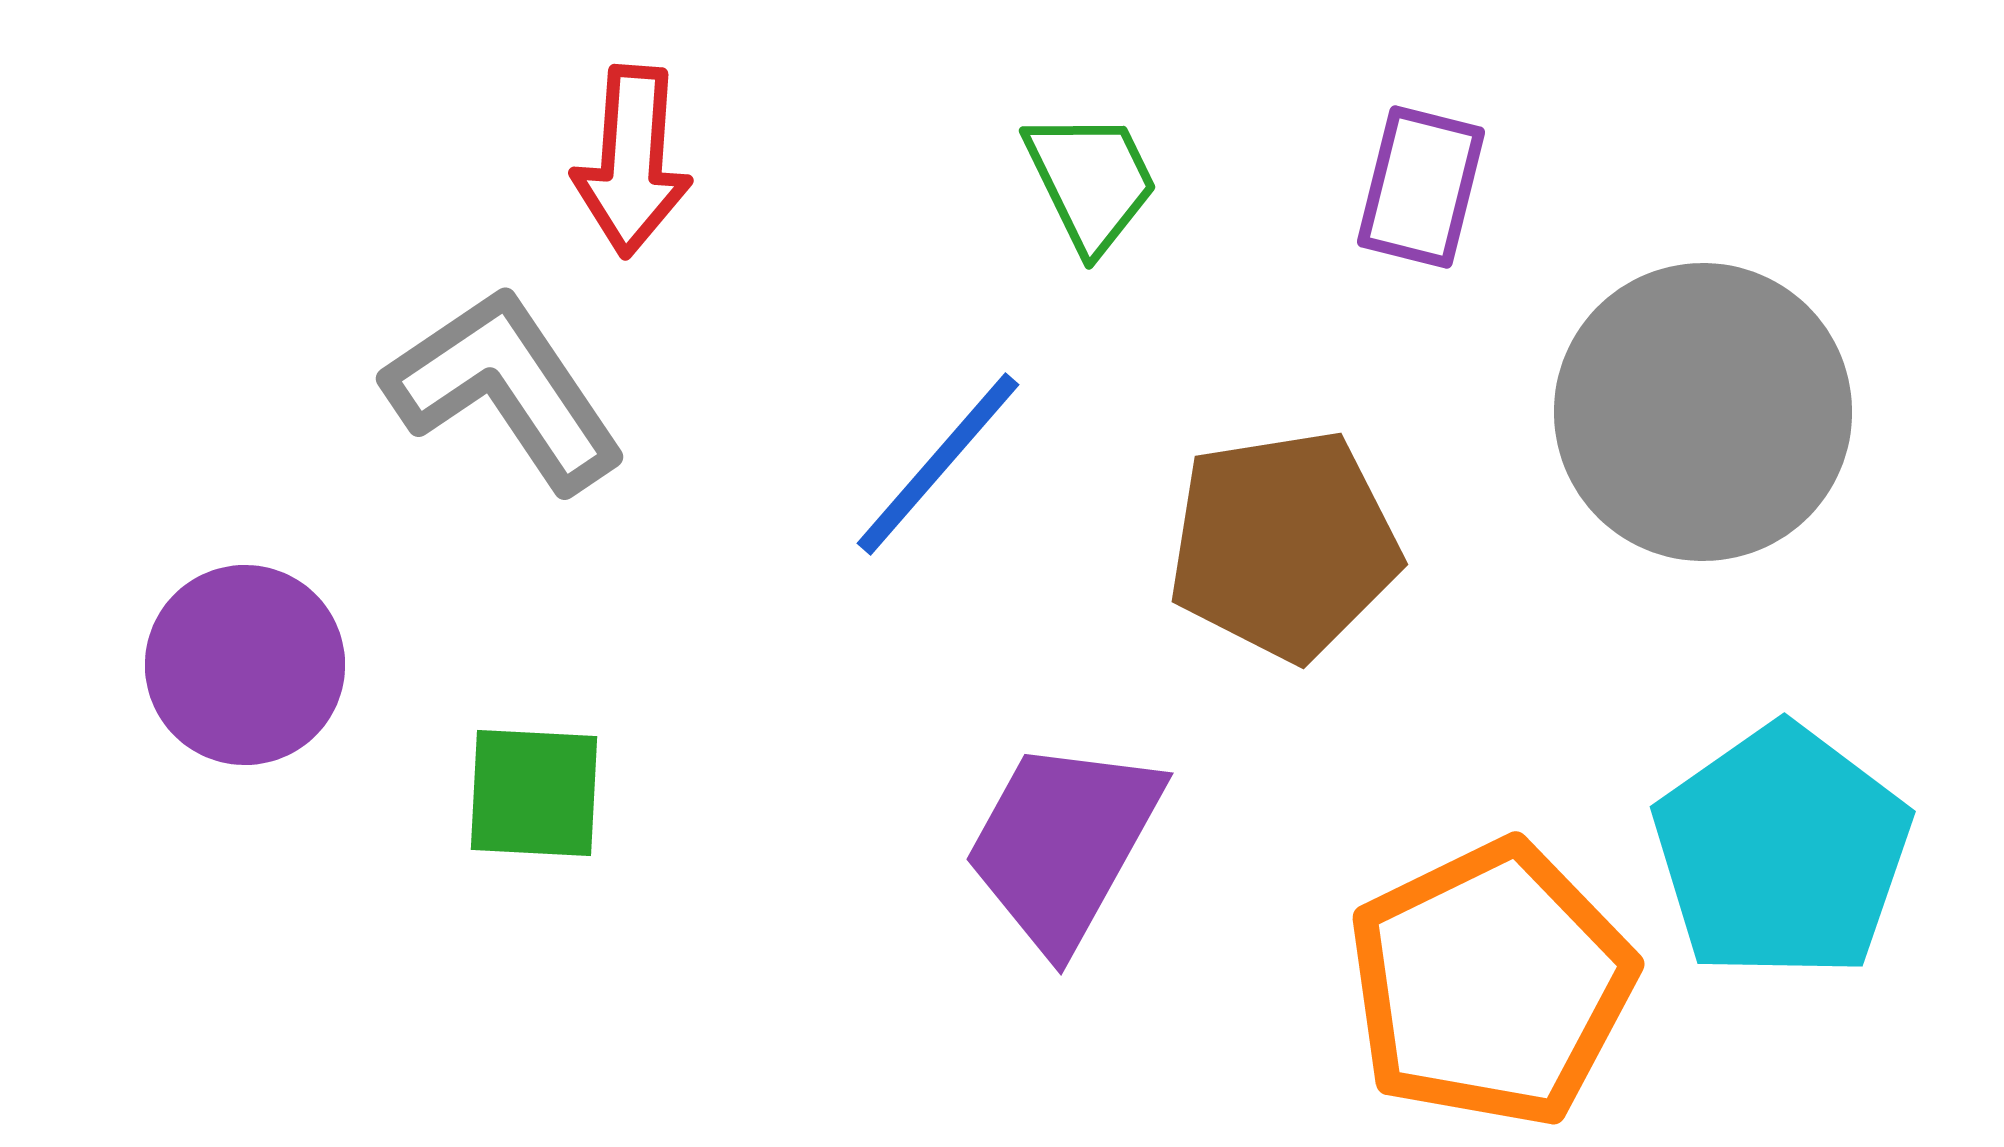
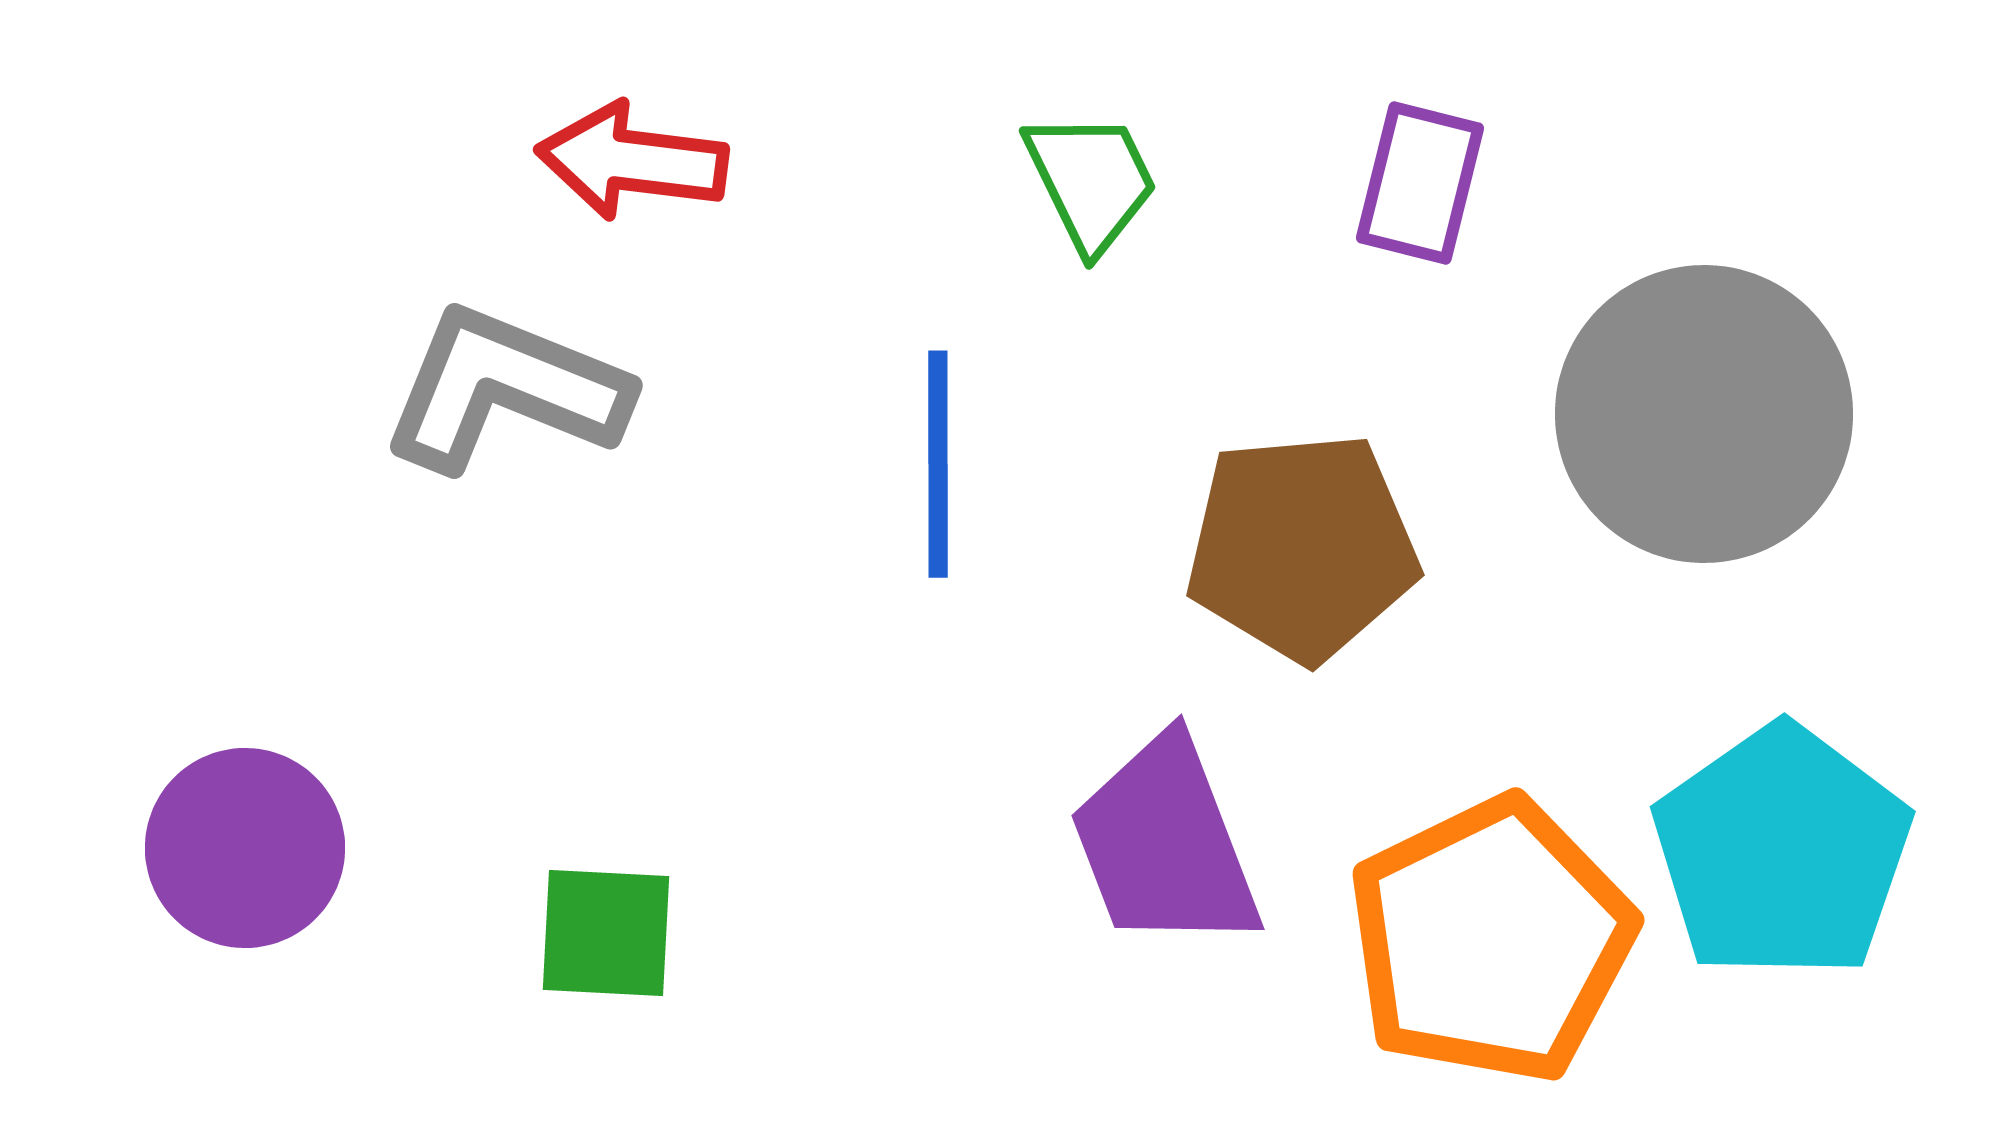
red arrow: rotated 93 degrees clockwise
purple rectangle: moved 1 px left, 4 px up
gray L-shape: rotated 34 degrees counterclockwise
gray circle: moved 1 px right, 2 px down
blue line: rotated 41 degrees counterclockwise
brown pentagon: moved 18 px right, 2 px down; rotated 4 degrees clockwise
purple circle: moved 183 px down
green square: moved 72 px right, 140 px down
purple trapezoid: moved 102 px right; rotated 50 degrees counterclockwise
orange pentagon: moved 44 px up
